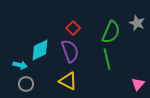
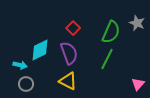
purple semicircle: moved 1 px left, 2 px down
green line: rotated 40 degrees clockwise
